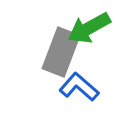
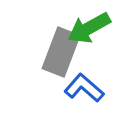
blue L-shape: moved 5 px right, 1 px down
